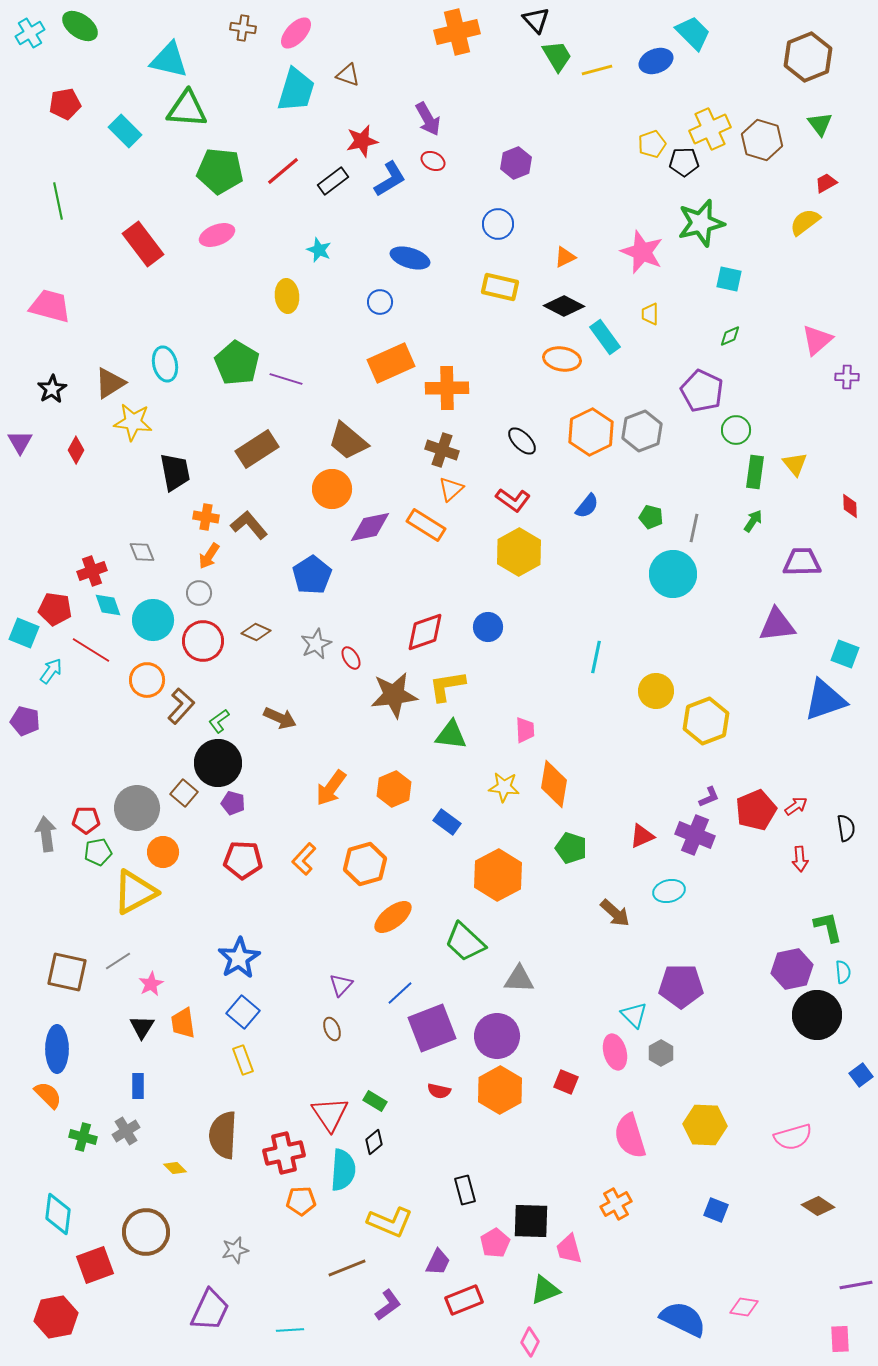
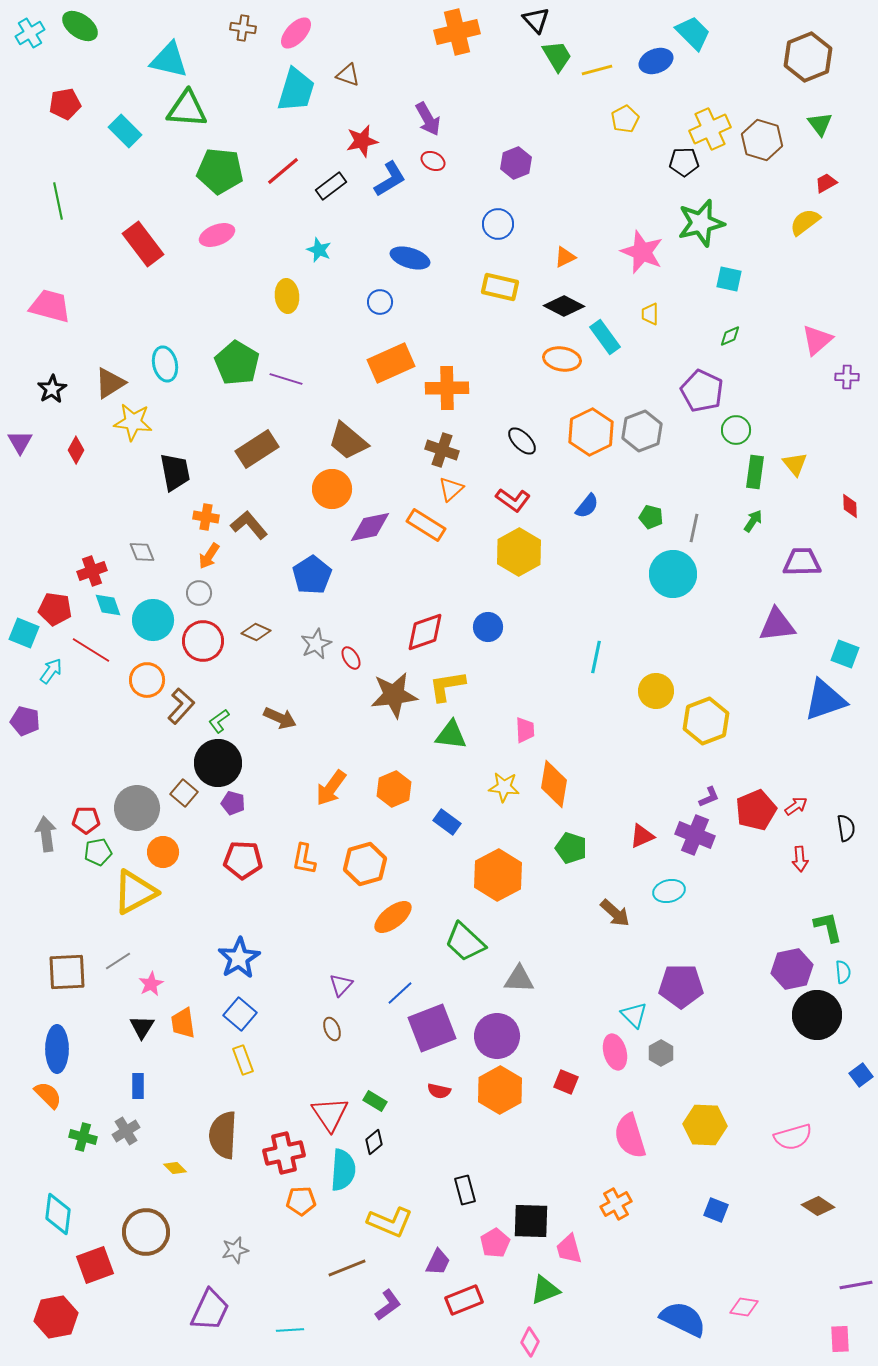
yellow pentagon at (652, 144): moved 27 px left, 25 px up; rotated 8 degrees counterclockwise
black rectangle at (333, 181): moved 2 px left, 5 px down
orange L-shape at (304, 859): rotated 32 degrees counterclockwise
brown square at (67, 972): rotated 15 degrees counterclockwise
blue square at (243, 1012): moved 3 px left, 2 px down
